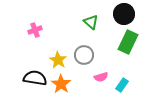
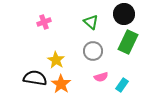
pink cross: moved 9 px right, 8 px up
gray circle: moved 9 px right, 4 px up
yellow star: moved 2 px left
